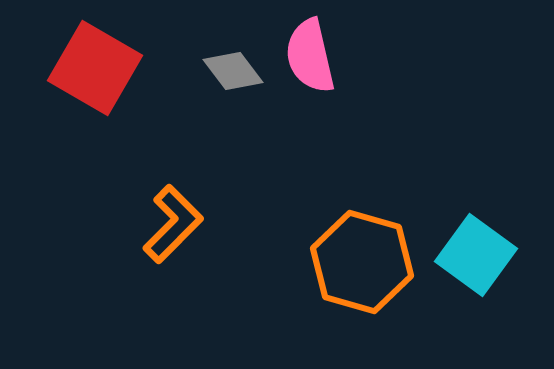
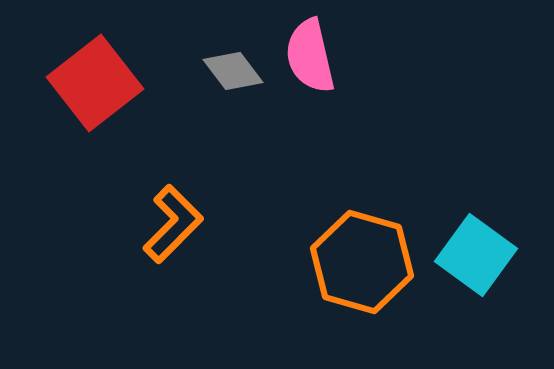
red square: moved 15 px down; rotated 22 degrees clockwise
